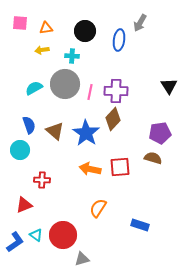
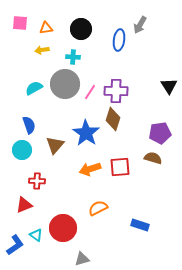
gray arrow: moved 2 px down
black circle: moved 4 px left, 2 px up
cyan cross: moved 1 px right, 1 px down
pink line: rotated 21 degrees clockwise
brown diamond: rotated 25 degrees counterclockwise
brown triangle: moved 14 px down; rotated 30 degrees clockwise
cyan circle: moved 2 px right
orange arrow: rotated 30 degrees counterclockwise
red cross: moved 5 px left, 1 px down
orange semicircle: rotated 30 degrees clockwise
red circle: moved 7 px up
blue L-shape: moved 3 px down
